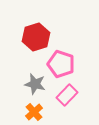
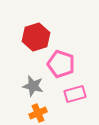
gray star: moved 2 px left, 2 px down
pink rectangle: moved 8 px right, 1 px up; rotated 30 degrees clockwise
orange cross: moved 4 px right, 1 px down; rotated 18 degrees clockwise
